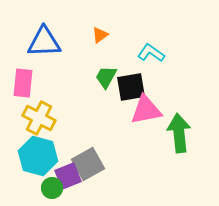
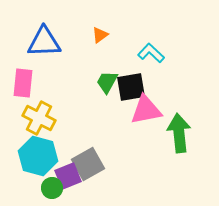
cyan L-shape: rotated 8 degrees clockwise
green trapezoid: moved 1 px right, 5 px down
